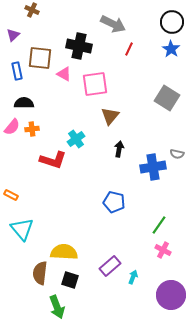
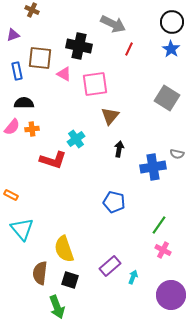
purple triangle: rotated 24 degrees clockwise
yellow semicircle: moved 3 px up; rotated 112 degrees counterclockwise
